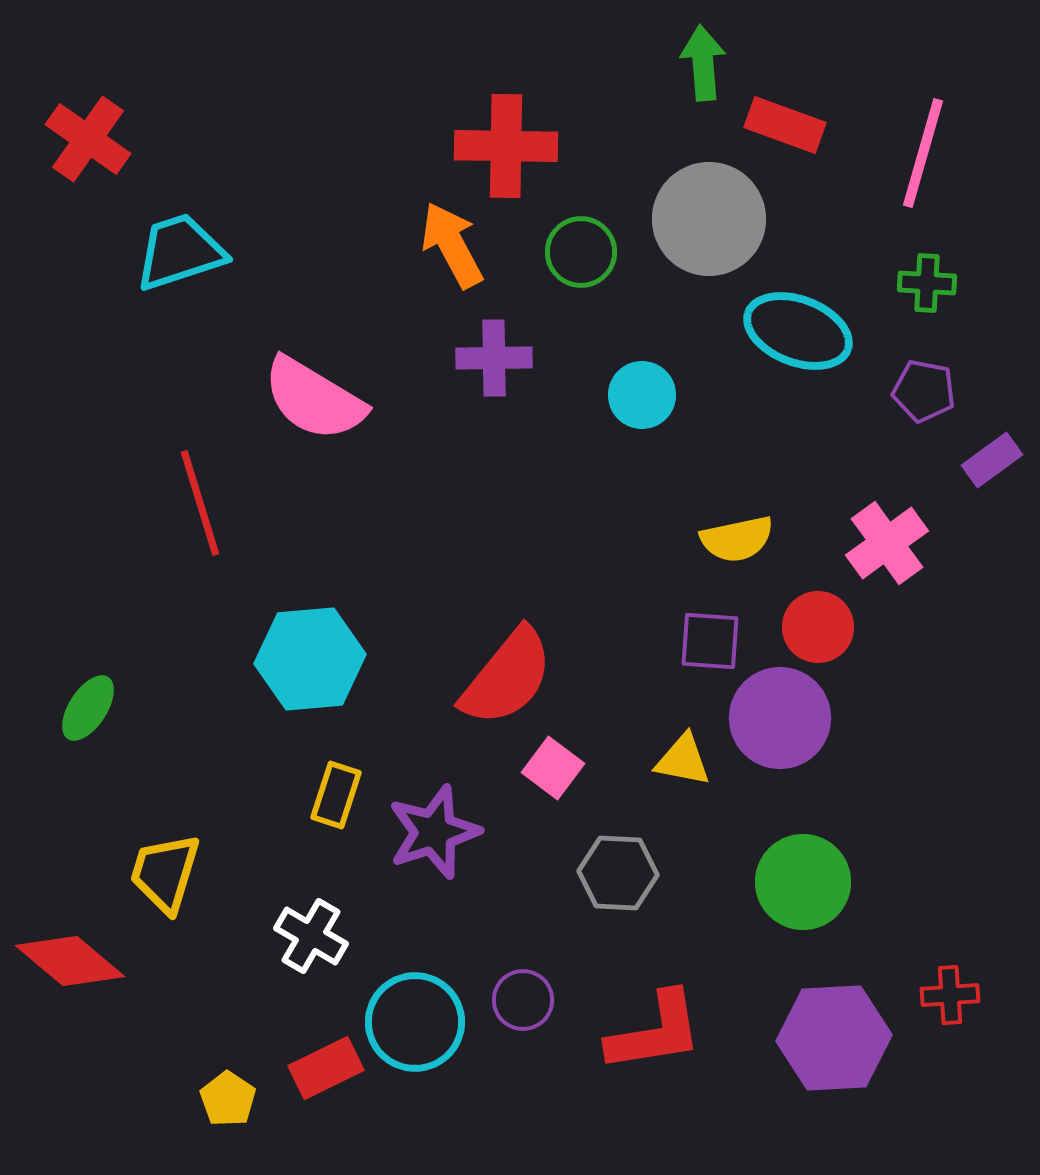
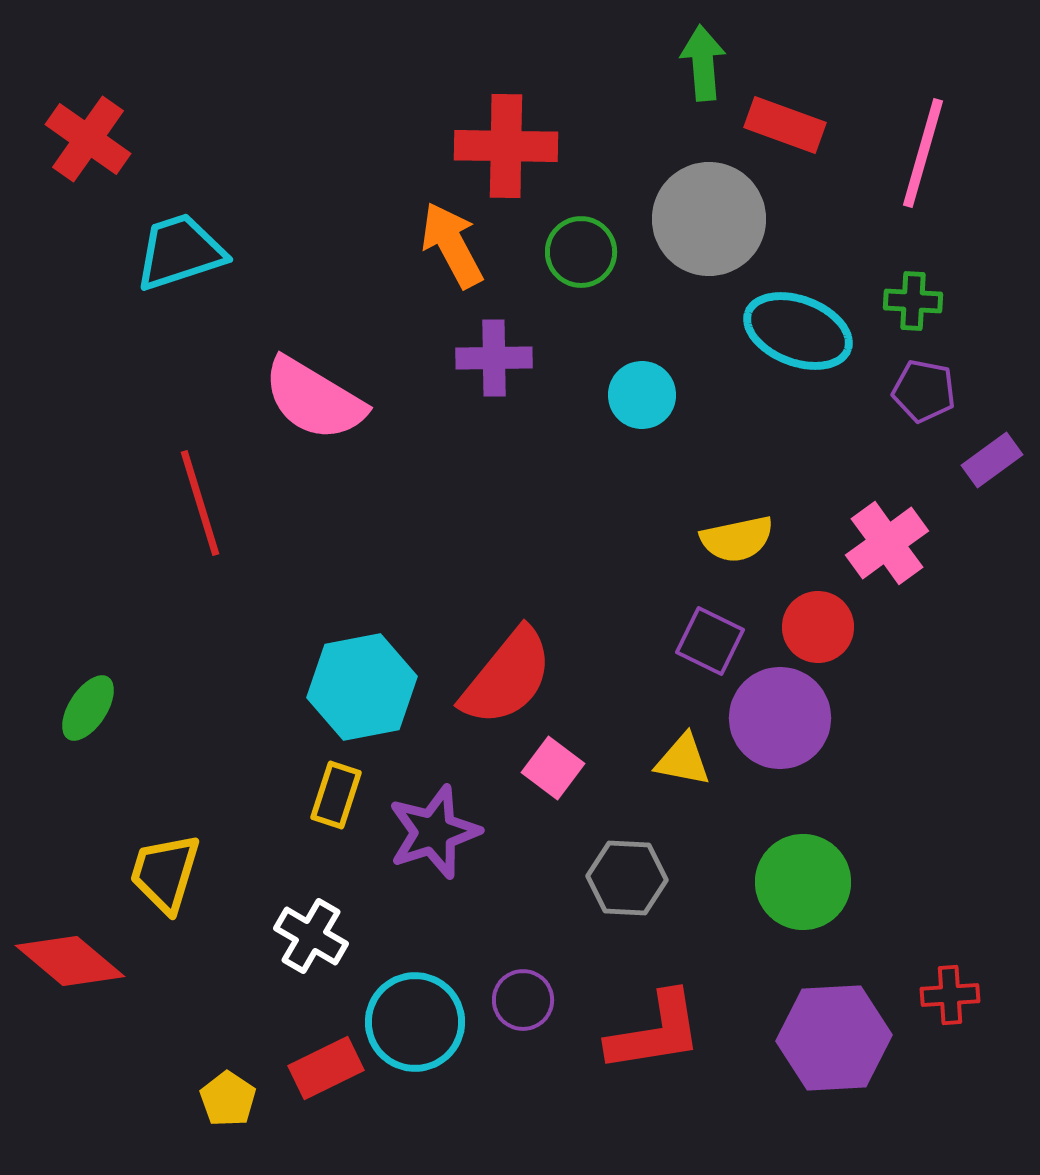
green cross at (927, 283): moved 14 px left, 18 px down
purple square at (710, 641): rotated 22 degrees clockwise
cyan hexagon at (310, 659): moved 52 px right, 28 px down; rotated 6 degrees counterclockwise
gray hexagon at (618, 873): moved 9 px right, 5 px down
